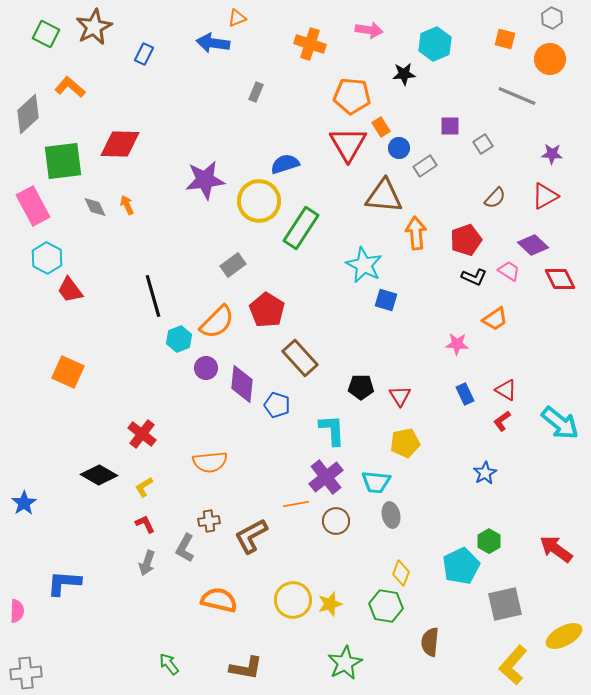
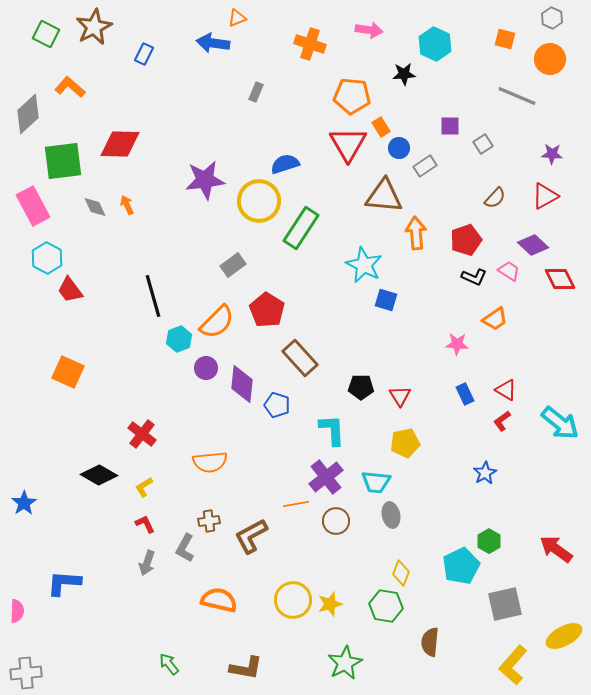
cyan hexagon at (435, 44): rotated 12 degrees counterclockwise
